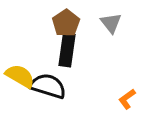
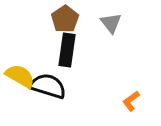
brown pentagon: moved 1 px left, 4 px up
orange L-shape: moved 4 px right, 2 px down
